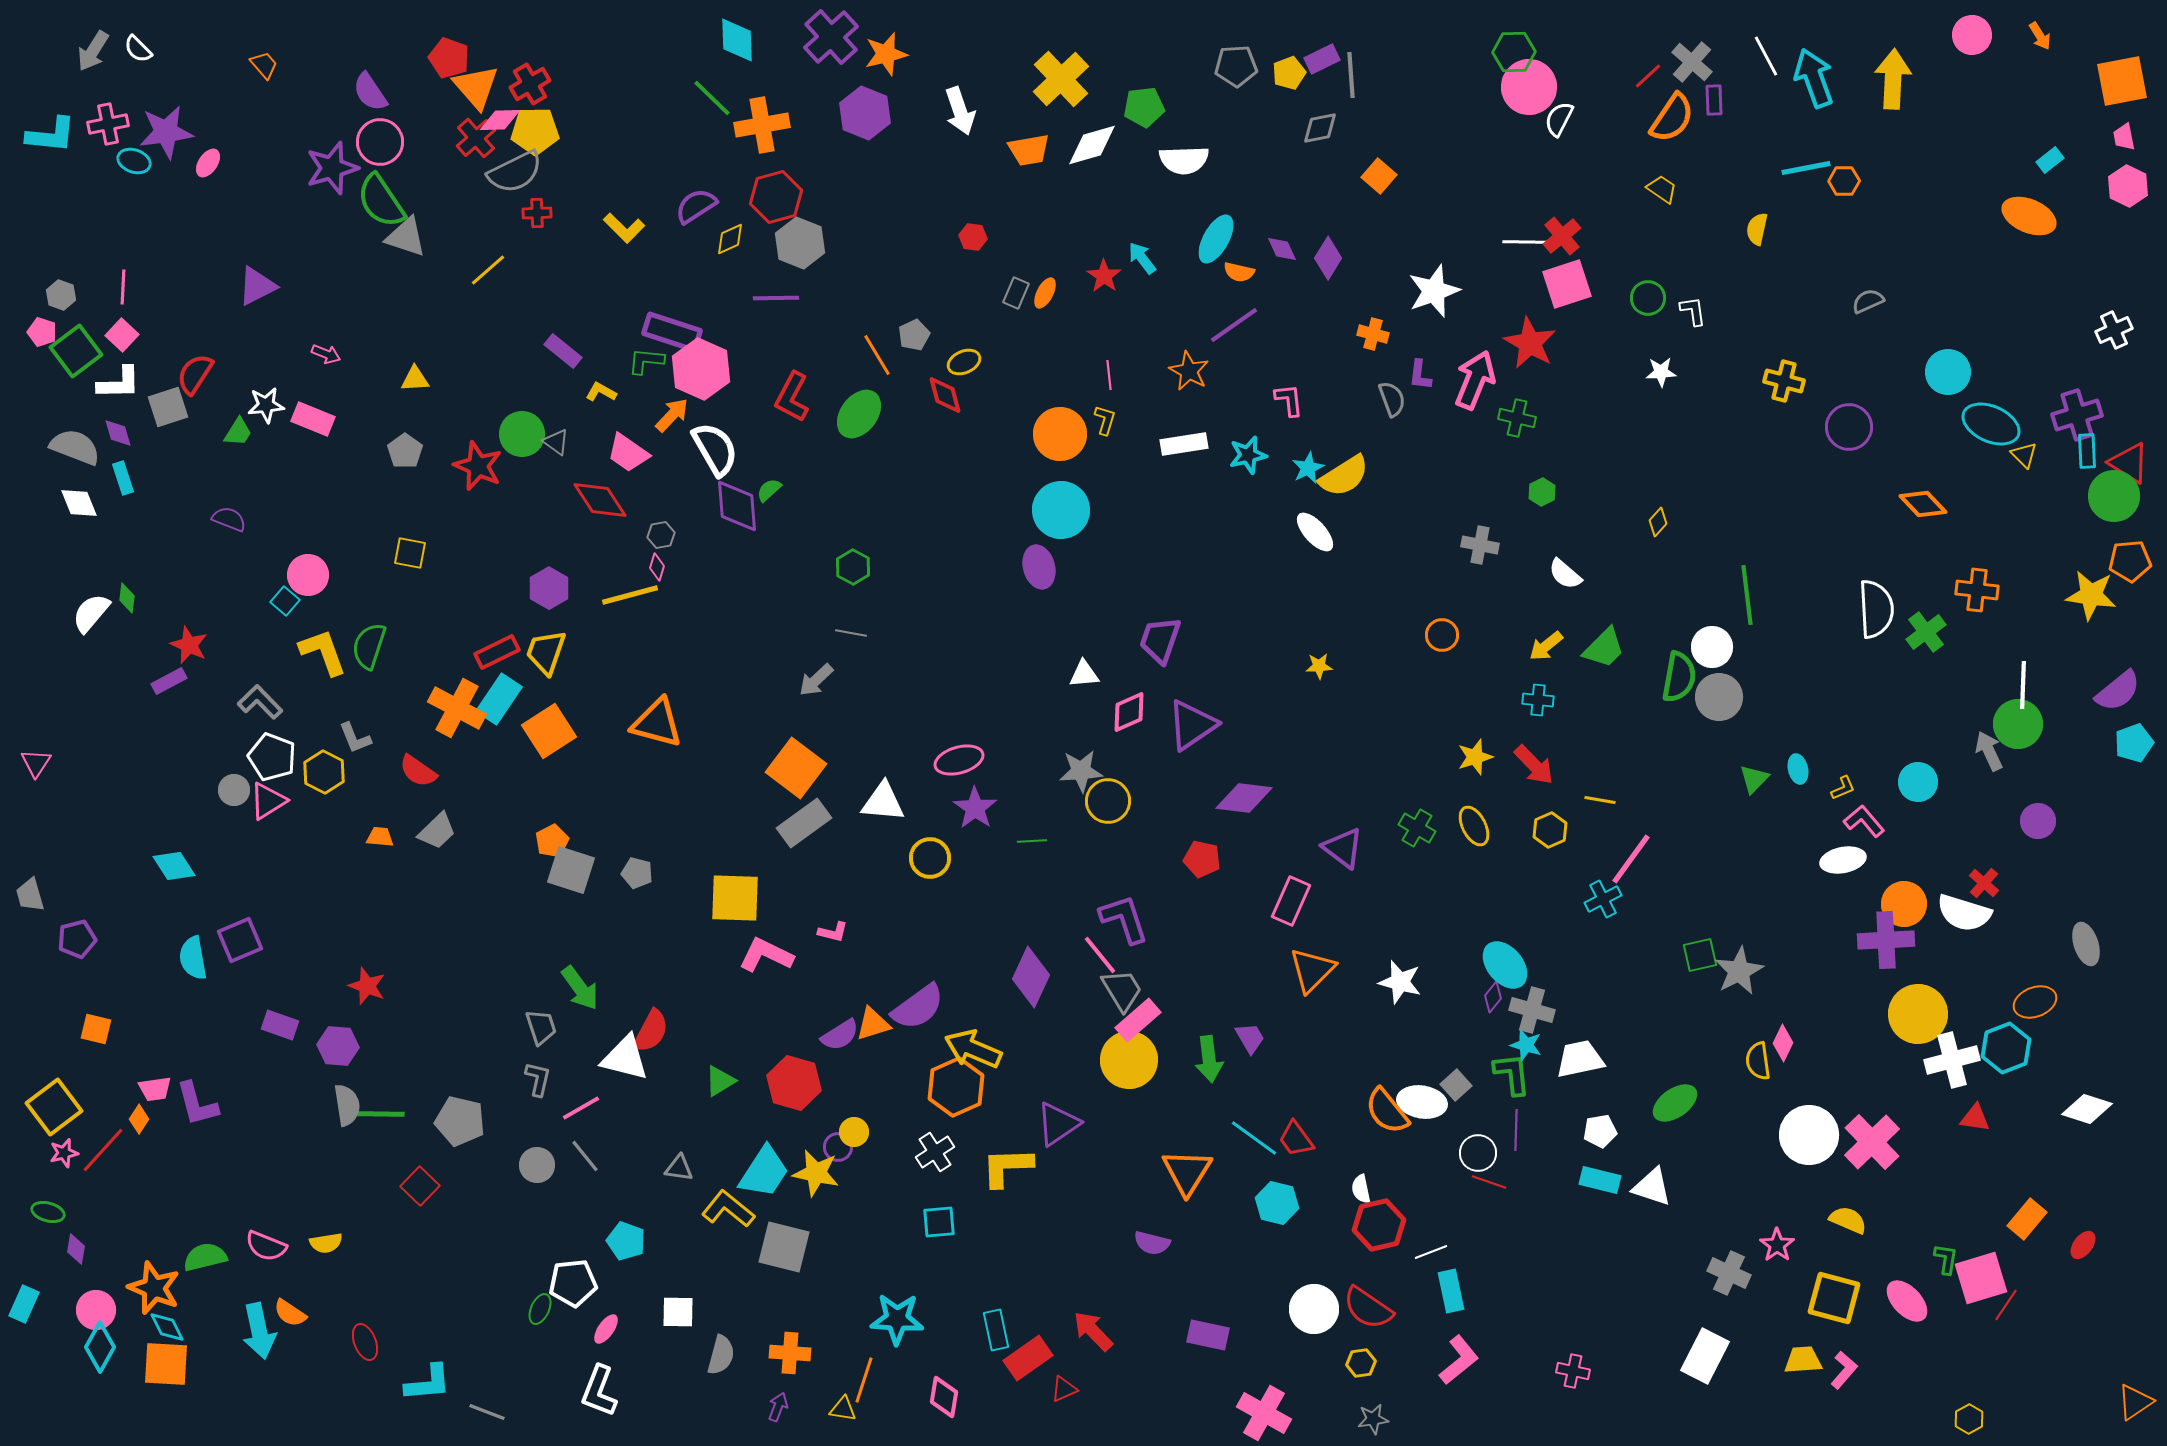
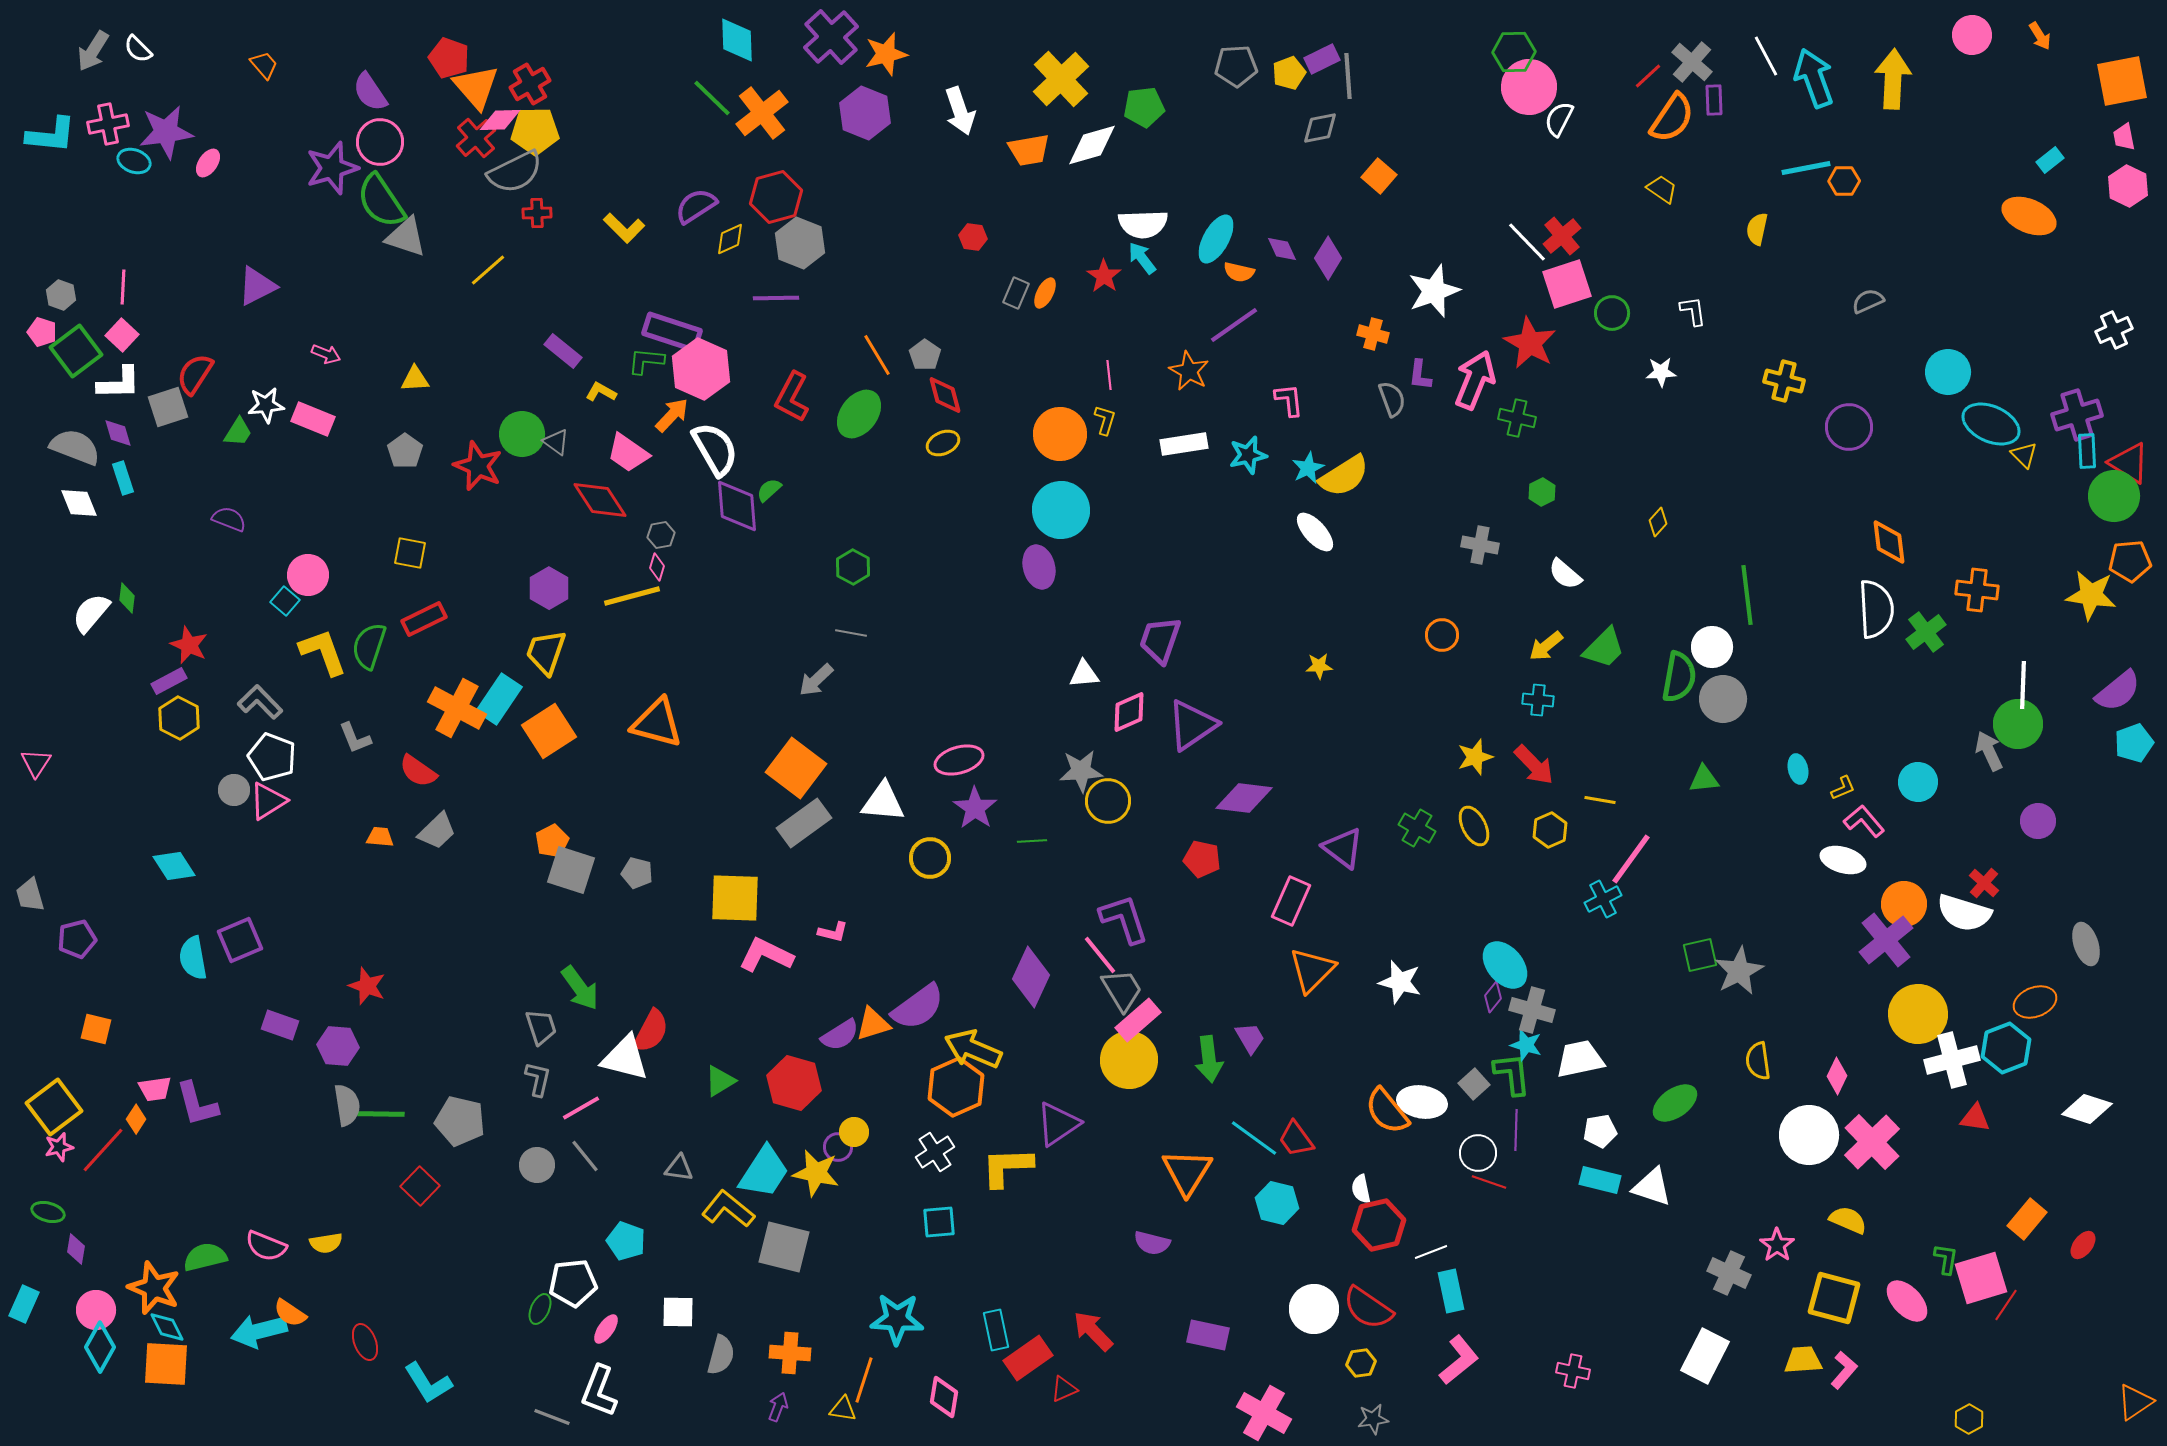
gray line at (1351, 75): moved 3 px left, 1 px down
orange cross at (762, 125): moved 12 px up; rotated 28 degrees counterclockwise
white semicircle at (1184, 160): moved 41 px left, 64 px down
white line at (1527, 242): rotated 45 degrees clockwise
green circle at (1648, 298): moved 36 px left, 15 px down
gray pentagon at (914, 335): moved 11 px right, 20 px down; rotated 12 degrees counterclockwise
yellow ellipse at (964, 362): moved 21 px left, 81 px down
orange diamond at (1923, 504): moved 34 px left, 38 px down; rotated 36 degrees clockwise
yellow line at (630, 595): moved 2 px right, 1 px down
red rectangle at (497, 652): moved 73 px left, 33 px up
gray circle at (1719, 697): moved 4 px right, 2 px down
yellow hexagon at (324, 772): moved 145 px left, 54 px up
green triangle at (1754, 779): moved 50 px left; rotated 40 degrees clockwise
white ellipse at (1843, 860): rotated 27 degrees clockwise
purple cross at (1886, 940): rotated 36 degrees counterclockwise
pink diamond at (1783, 1043): moved 54 px right, 33 px down
gray square at (1456, 1085): moved 18 px right, 1 px up
orange diamond at (139, 1119): moved 3 px left
pink star at (64, 1153): moved 5 px left, 6 px up
cyan arrow at (259, 1331): rotated 88 degrees clockwise
cyan L-shape at (428, 1383): rotated 63 degrees clockwise
gray line at (487, 1412): moved 65 px right, 5 px down
